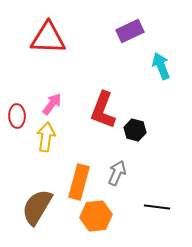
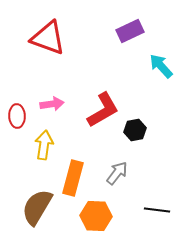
red triangle: rotated 18 degrees clockwise
cyan arrow: rotated 20 degrees counterclockwise
pink arrow: rotated 45 degrees clockwise
red L-shape: rotated 141 degrees counterclockwise
black hexagon: rotated 25 degrees counterclockwise
yellow arrow: moved 2 px left, 8 px down
gray arrow: rotated 15 degrees clockwise
orange rectangle: moved 6 px left, 4 px up
black line: moved 3 px down
orange hexagon: rotated 8 degrees clockwise
